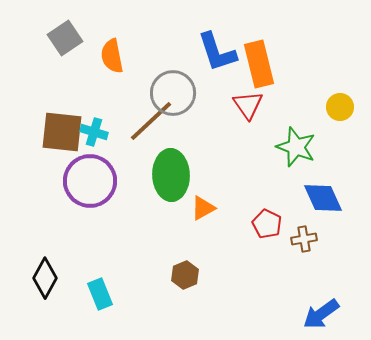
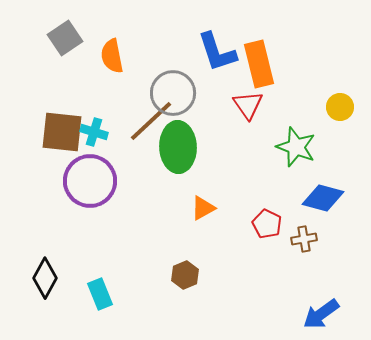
green ellipse: moved 7 px right, 28 px up
blue diamond: rotated 51 degrees counterclockwise
